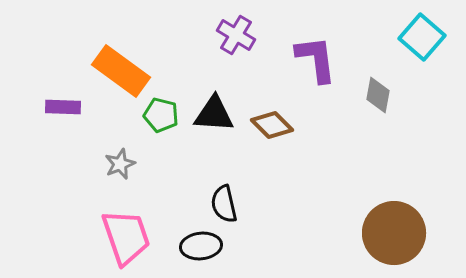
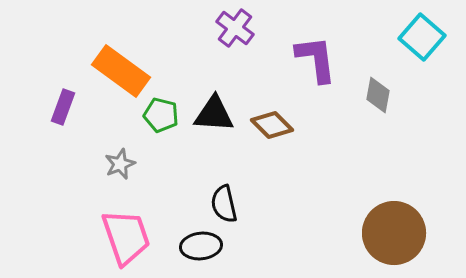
purple cross: moved 1 px left, 7 px up; rotated 6 degrees clockwise
purple rectangle: rotated 72 degrees counterclockwise
